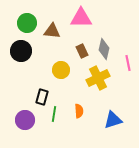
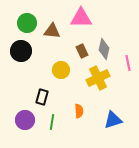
green line: moved 2 px left, 8 px down
